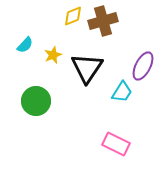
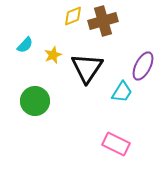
green circle: moved 1 px left
